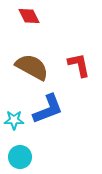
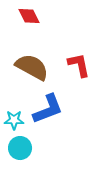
cyan circle: moved 9 px up
